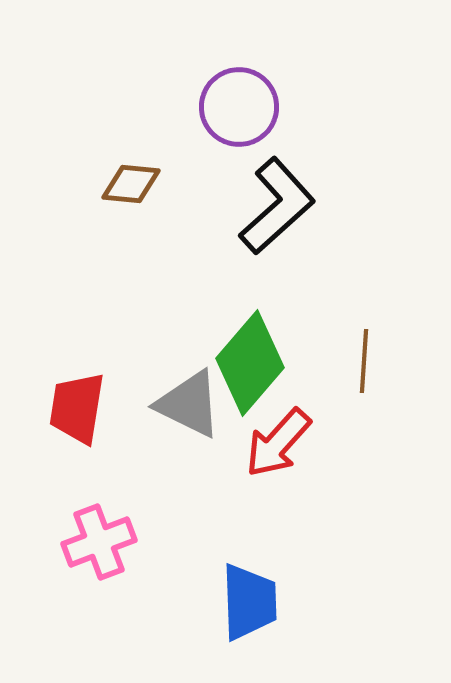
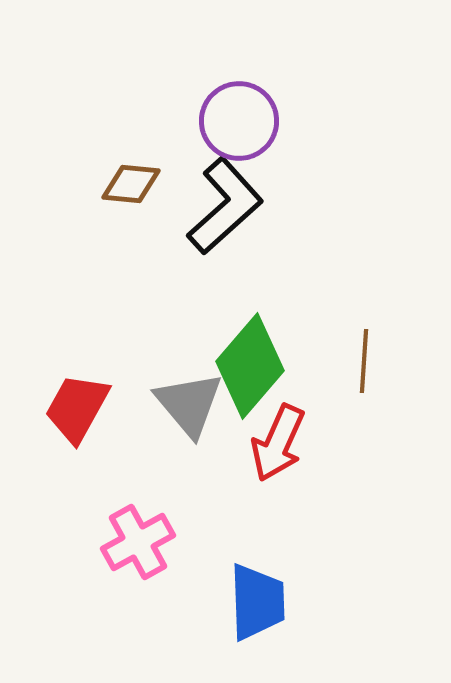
purple circle: moved 14 px down
black L-shape: moved 52 px left
green diamond: moved 3 px down
gray triangle: rotated 24 degrees clockwise
red trapezoid: rotated 20 degrees clockwise
red arrow: rotated 18 degrees counterclockwise
pink cross: moved 39 px right; rotated 8 degrees counterclockwise
blue trapezoid: moved 8 px right
